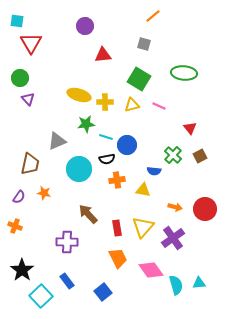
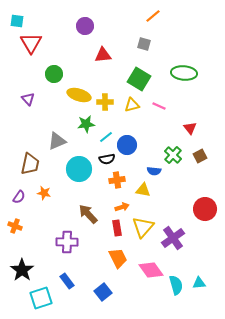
green circle at (20, 78): moved 34 px right, 4 px up
cyan line at (106, 137): rotated 56 degrees counterclockwise
orange arrow at (175, 207): moved 53 px left; rotated 32 degrees counterclockwise
cyan square at (41, 296): moved 2 px down; rotated 25 degrees clockwise
